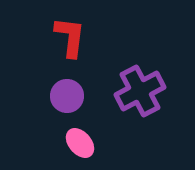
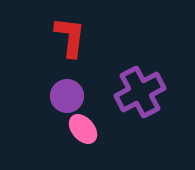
purple cross: moved 1 px down
pink ellipse: moved 3 px right, 14 px up
